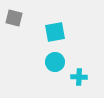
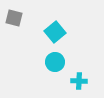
cyan square: rotated 30 degrees counterclockwise
cyan cross: moved 4 px down
